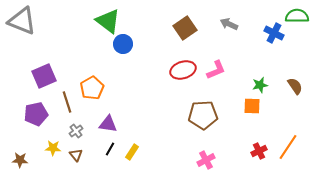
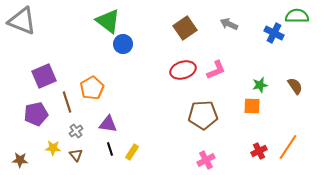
black line: rotated 48 degrees counterclockwise
